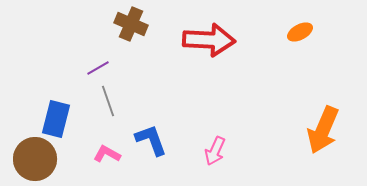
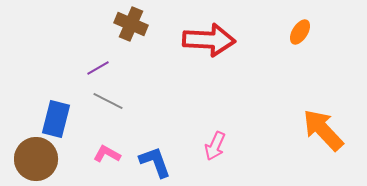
orange ellipse: rotated 30 degrees counterclockwise
gray line: rotated 44 degrees counterclockwise
orange arrow: rotated 114 degrees clockwise
blue L-shape: moved 4 px right, 22 px down
pink arrow: moved 5 px up
brown circle: moved 1 px right
